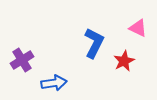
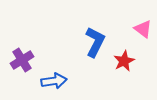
pink triangle: moved 5 px right, 1 px down; rotated 12 degrees clockwise
blue L-shape: moved 1 px right, 1 px up
blue arrow: moved 2 px up
